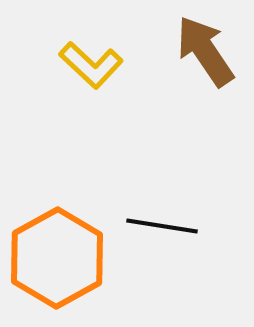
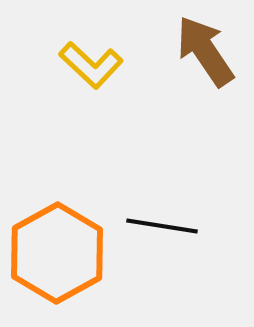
orange hexagon: moved 5 px up
